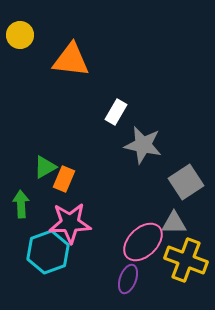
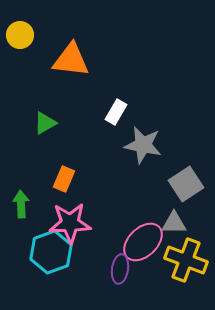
green triangle: moved 44 px up
gray square: moved 2 px down
cyan hexagon: moved 3 px right
purple ellipse: moved 8 px left, 10 px up; rotated 12 degrees counterclockwise
